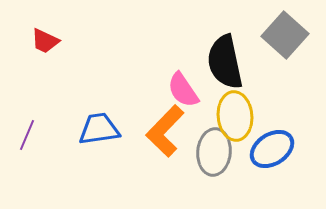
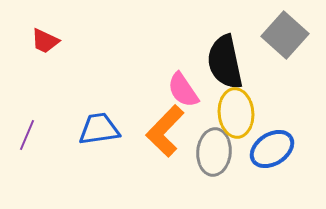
yellow ellipse: moved 1 px right, 3 px up
